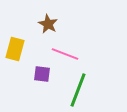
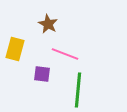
green line: rotated 16 degrees counterclockwise
